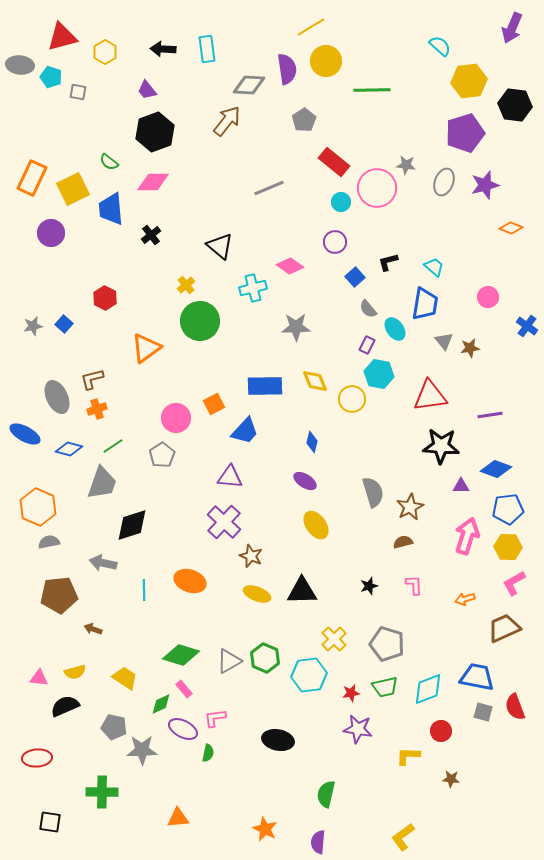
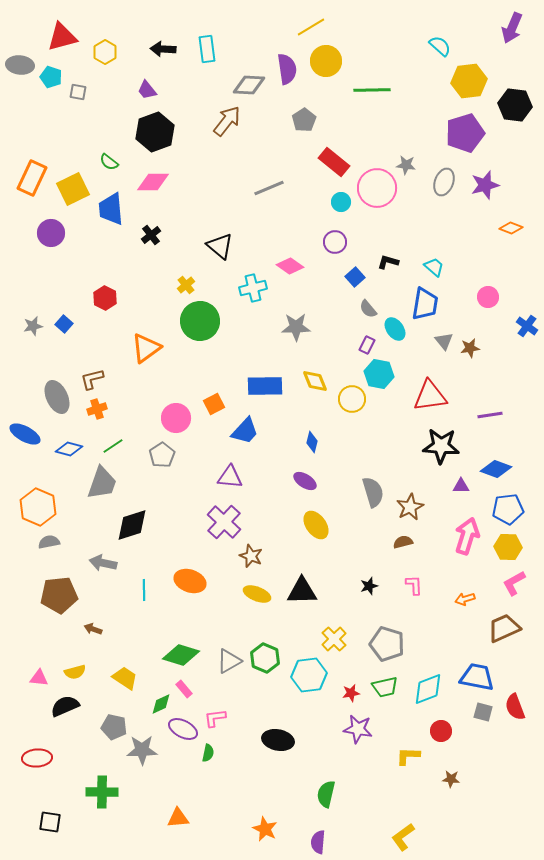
black L-shape at (388, 262): rotated 30 degrees clockwise
